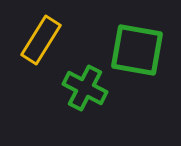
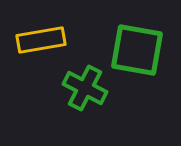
yellow rectangle: rotated 48 degrees clockwise
